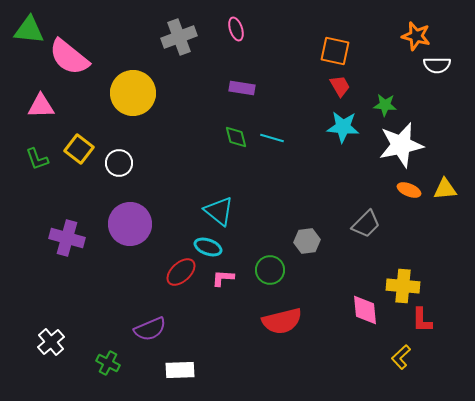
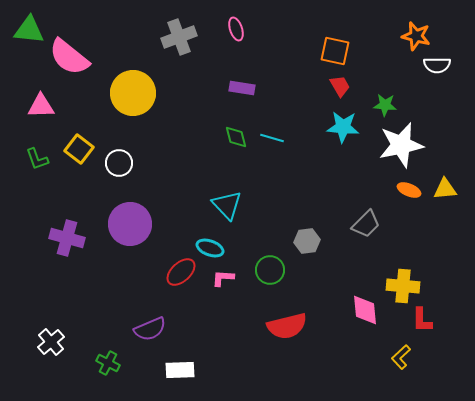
cyan triangle: moved 8 px right, 6 px up; rotated 8 degrees clockwise
cyan ellipse: moved 2 px right, 1 px down
red semicircle: moved 5 px right, 5 px down
